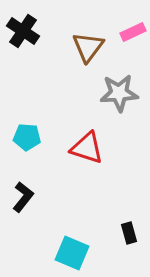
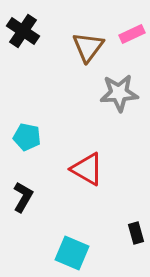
pink rectangle: moved 1 px left, 2 px down
cyan pentagon: rotated 8 degrees clockwise
red triangle: moved 21 px down; rotated 12 degrees clockwise
black L-shape: rotated 8 degrees counterclockwise
black rectangle: moved 7 px right
